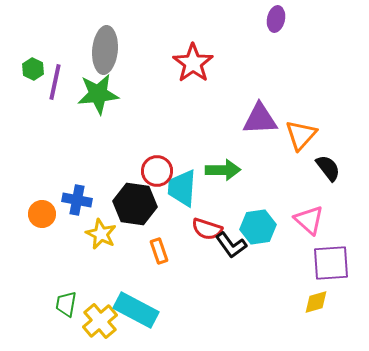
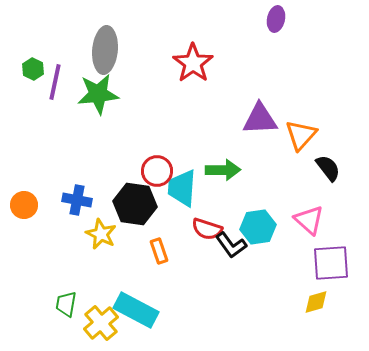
orange circle: moved 18 px left, 9 px up
yellow cross: moved 1 px right, 2 px down
